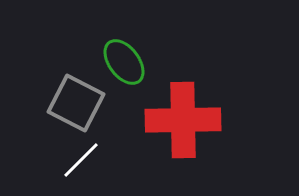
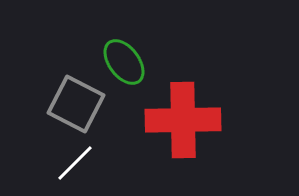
gray square: moved 1 px down
white line: moved 6 px left, 3 px down
